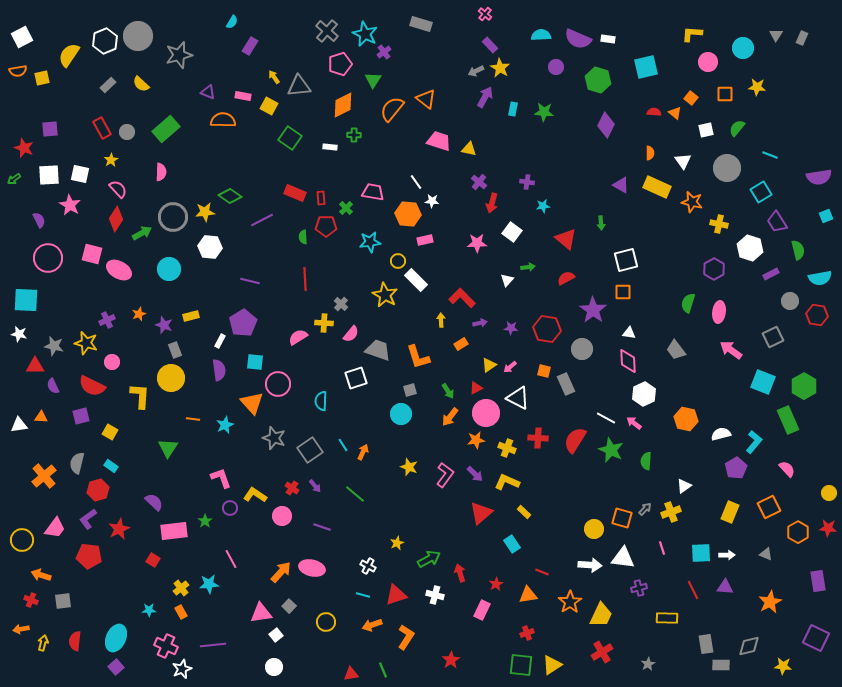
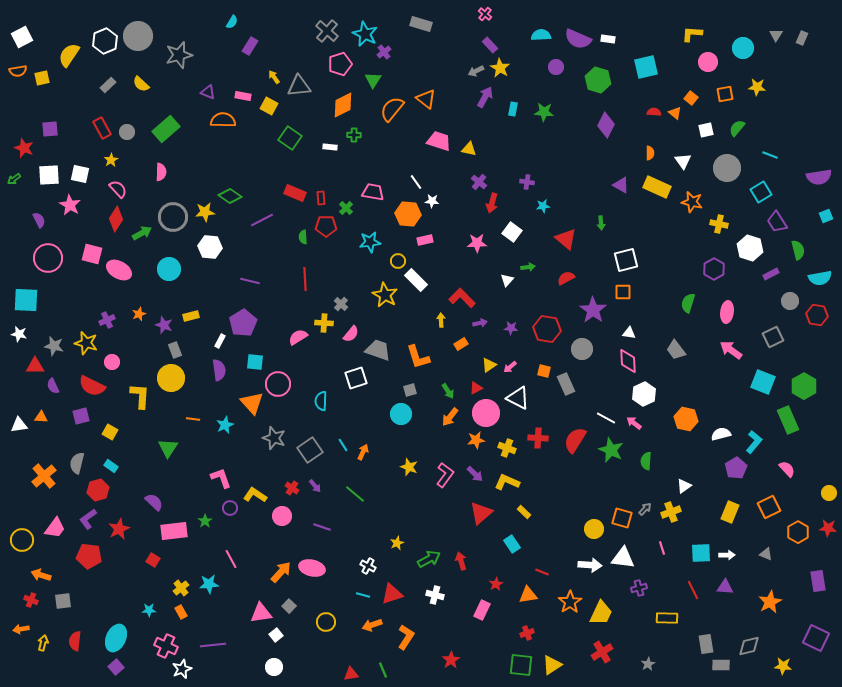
orange square at (725, 94): rotated 12 degrees counterclockwise
pink ellipse at (719, 312): moved 8 px right
red arrow at (460, 573): moved 1 px right, 12 px up
red triangle at (396, 595): moved 4 px left, 1 px up
yellow trapezoid at (601, 615): moved 2 px up
